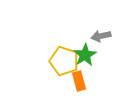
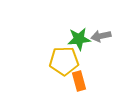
green star: moved 6 px left, 16 px up; rotated 25 degrees clockwise
yellow pentagon: rotated 20 degrees counterclockwise
